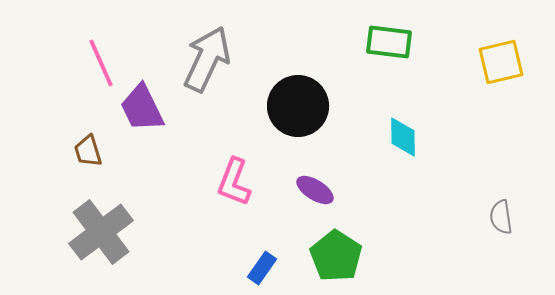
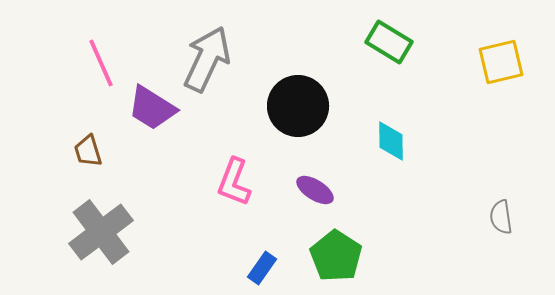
green rectangle: rotated 24 degrees clockwise
purple trapezoid: moved 10 px right; rotated 32 degrees counterclockwise
cyan diamond: moved 12 px left, 4 px down
